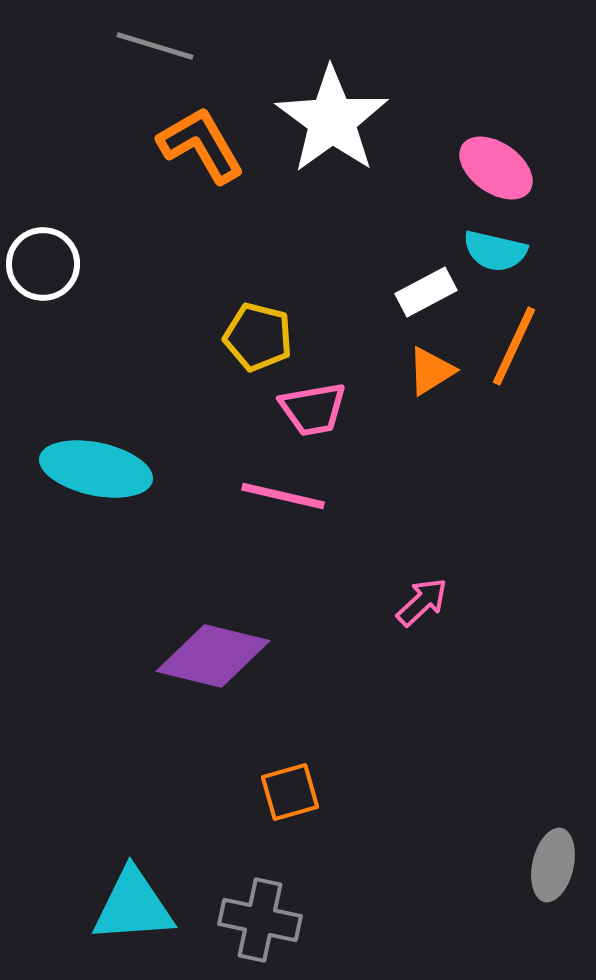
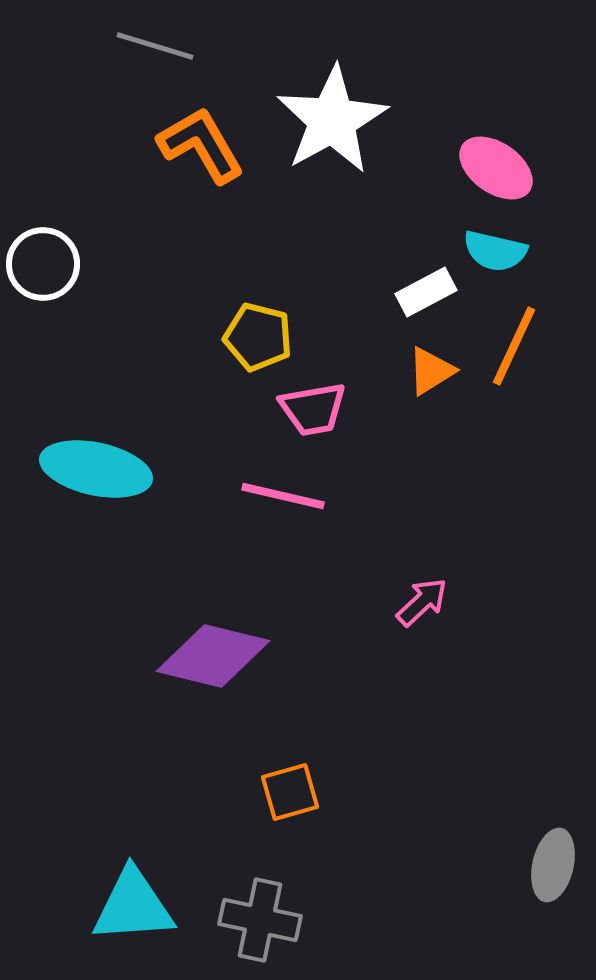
white star: rotated 7 degrees clockwise
